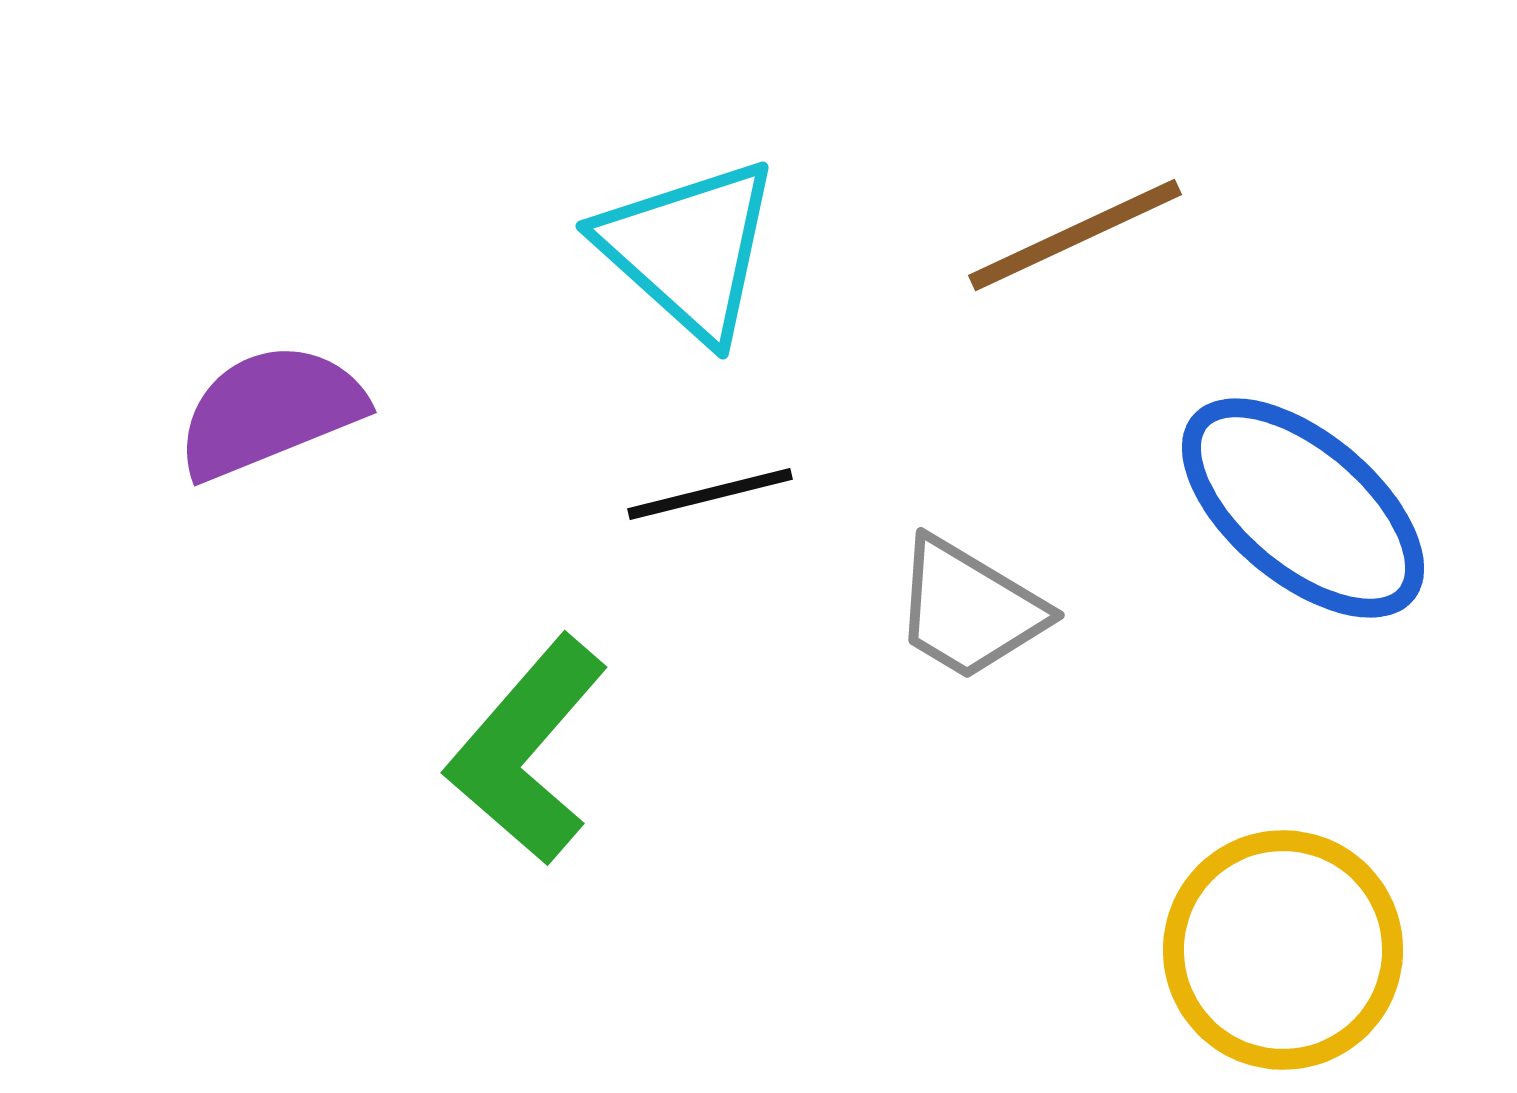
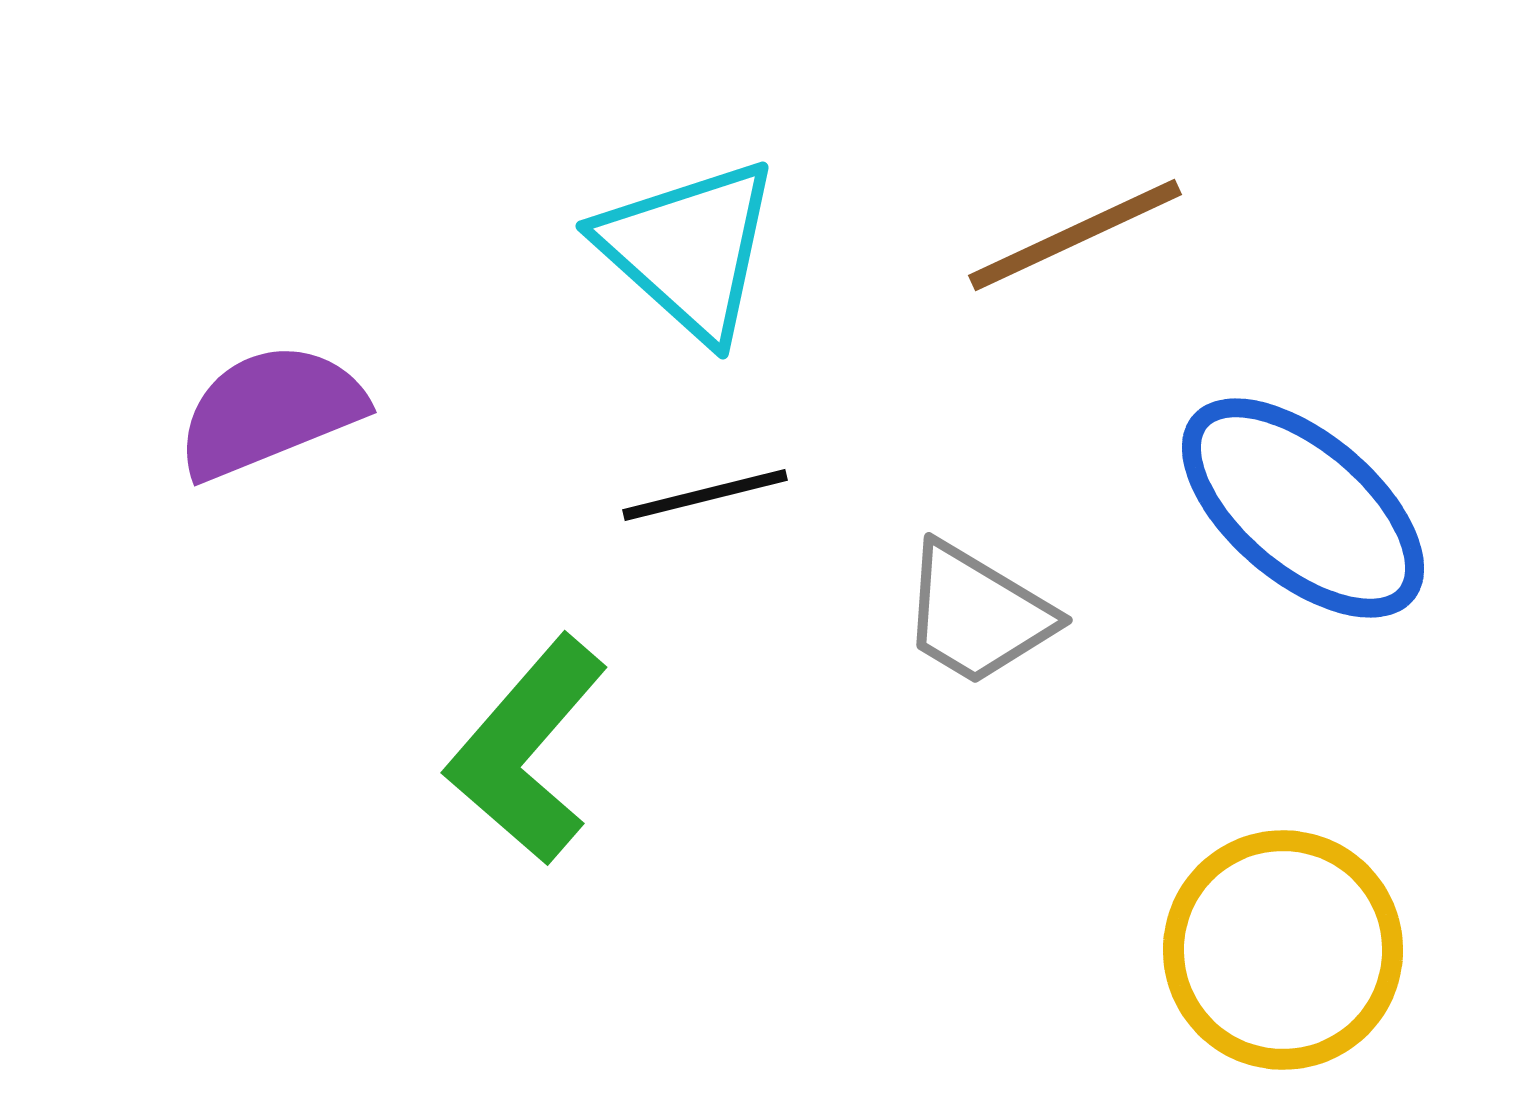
black line: moved 5 px left, 1 px down
gray trapezoid: moved 8 px right, 5 px down
